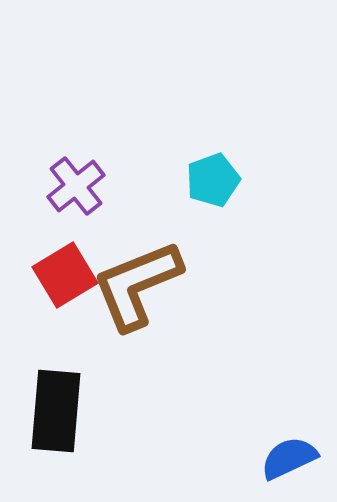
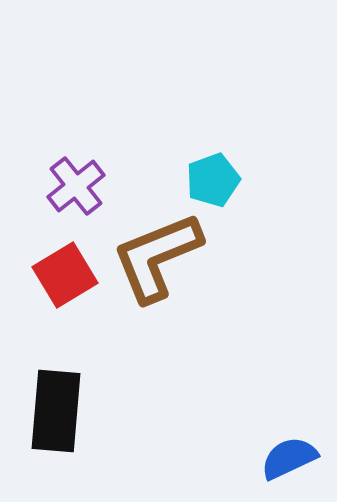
brown L-shape: moved 20 px right, 28 px up
